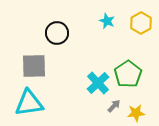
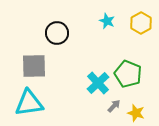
green pentagon: rotated 16 degrees counterclockwise
yellow star: rotated 24 degrees clockwise
